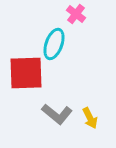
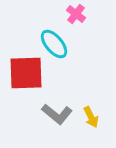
cyan ellipse: rotated 60 degrees counterclockwise
yellow arrow: moved 1 px right, 1 px up
